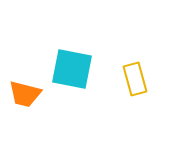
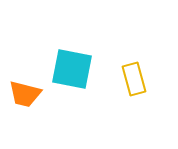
yellow rectangle: moved 1 px left
